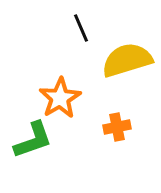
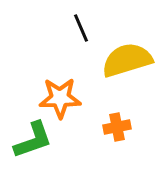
orange star: rotated 30 degrees clockwise
